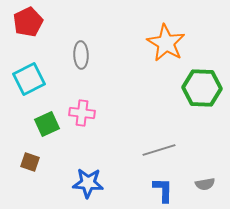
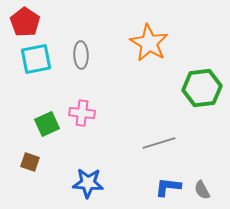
red pentagon: moved 3 px left; rotated 12 degrees counterclockwise
orange star: moved 17 px left
cyan square: moved 7 px right, 20 px up; rotated 16 degrees clockwise
green hexagon: rotated 9 degrees counterclockwise
gray line: moved 7 px up
gray semicircle: moved 3 px left, 6 px down; rotated 72 degrees clockwise
blue L-shape: moved 5 px right, 3 px up; rotated 84 degrees counterclockwise
